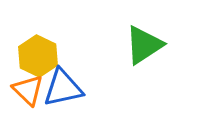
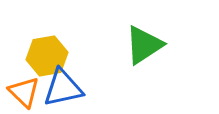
yellow hexagon: moved 9 px right; rotated 24 degrees clockwise
orange triangle: moved 4 px left, 2 px down
